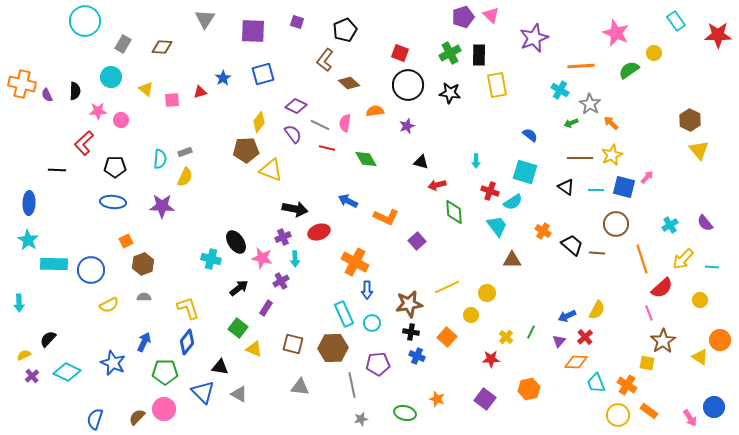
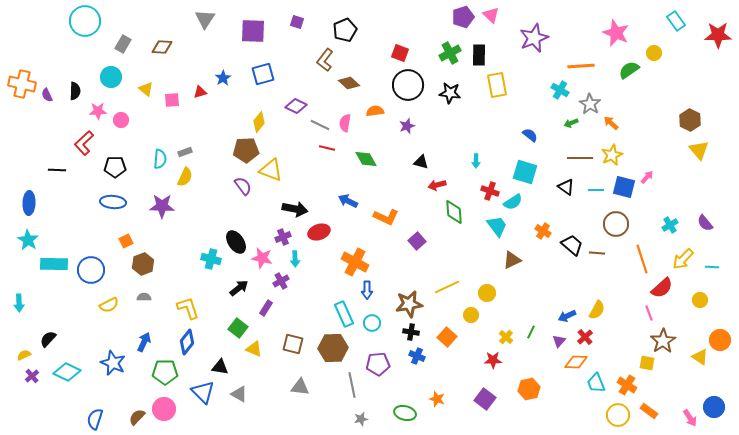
purple semicircle at (293, 134): moved 50 px left, 52 px down
brown triangle at (512, 260): rotated 24 degrees counterclockwise
red star at (491, 359): moved 2 px right, 1 px down
